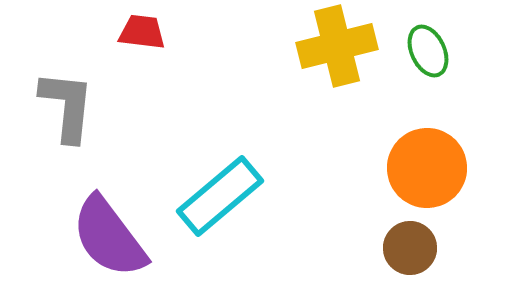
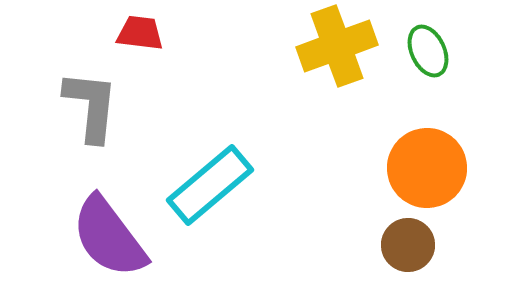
red trapezoid: moved 2 px left, 1 px down
yellow cross: rotated 6 degrees counterclockwise
gray L-shape: moved 24 px right
cyan rectangle: moved 10 px left, 11 px up
brown circle: moved 2 px left, 3 px up
